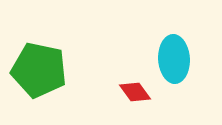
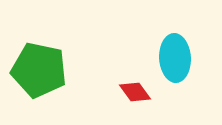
cyan ellipse: moved 1 px right, 1 px up
